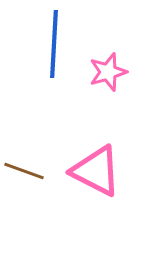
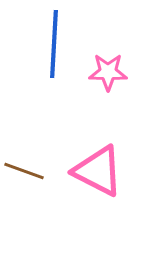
pink star: rotated 18 degrees clockwise
pink triangle: moved 2 px right
